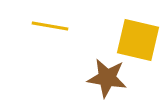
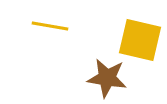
yellow square: moved 2 px right
